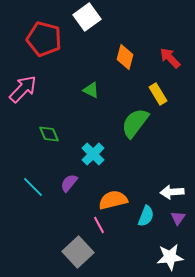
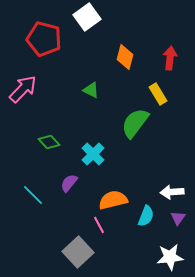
red arrow: rotated 50 degrees clockwise
green diamond: moved 8 px down; rotated 20 degrees counterclockwise
cyan line: moved 8 px down
